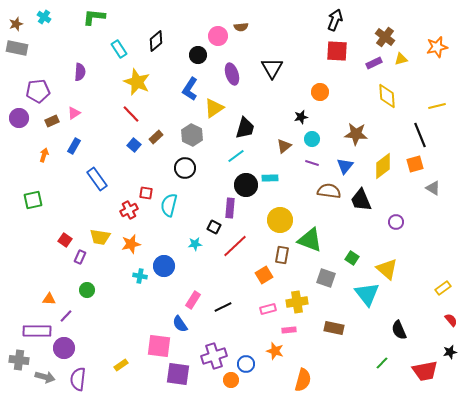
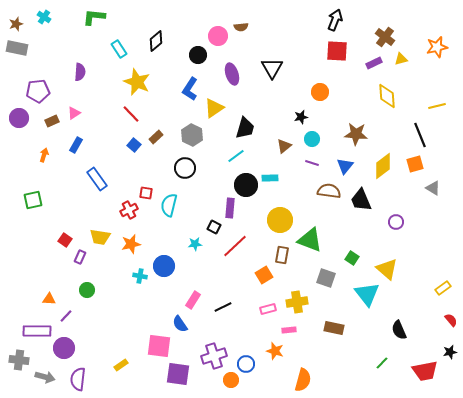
blue rectangle at (74, 146): moved 2 px right, 1 px up
